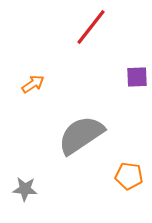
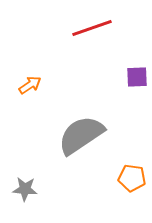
red line: moved 1 px right, 1 px down; rotated 33 degrees clockwise
orange arrow: moved 3 px left, 1 px down
orange pentagon: moved 3 px right, 2 px down
